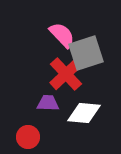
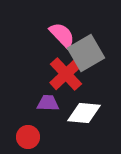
gray square: rotated 12 degrees counterclockwise
